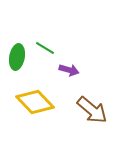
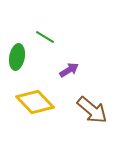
green line: moved 11 px up
purple arrow: rotated 48 degrees counterclockwise
